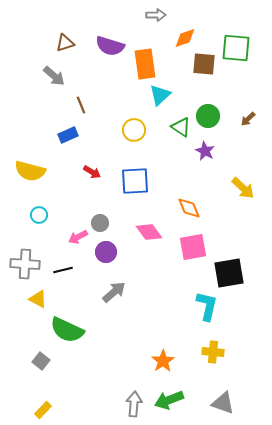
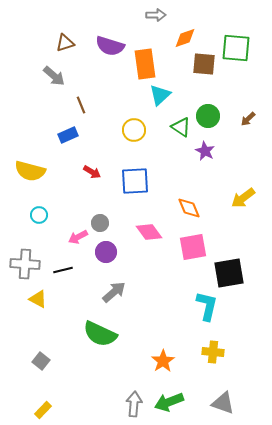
yellow arrow at (243, 188): moved 10 px down; rotated 100 degrees clockwise
green semicircle at (67, 330): moved 33 px right, 4 px down
green arrow at (169, 400): moved 2 px down
